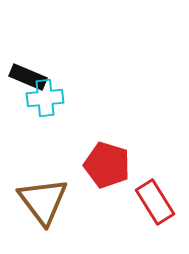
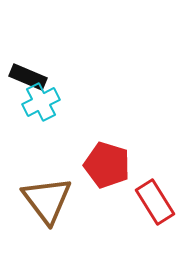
cyan cross: moved 4 px left, 4 px down; rotated 21 degrees counterclockwise
brown triangle: moved 4 px right, 1 px up
